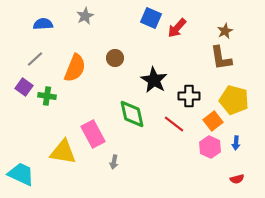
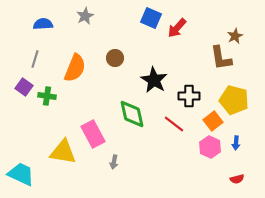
brown star: moved 10 px right, 5 px down
gray line: rotated 30 degrees counterclockwise
